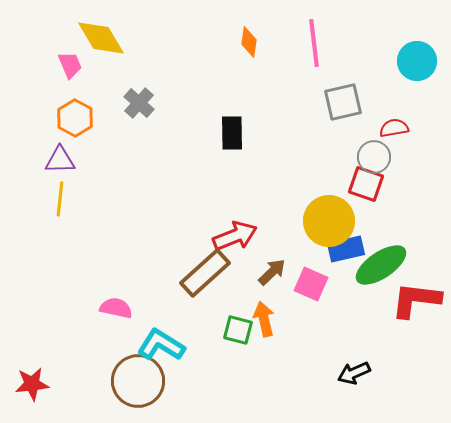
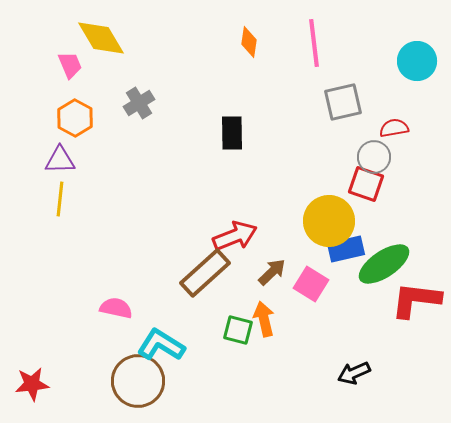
gray cross: rotated 16 degrees clockwise
green ellipse: moved 3 px right, 1 px up
pink square: rotated 8 degrees clockwise
